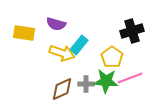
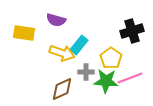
purple semicircle: moved 4 px up
yellow pentagon: moved 1 px left, 1 px down
gray cross: moved 12 px up
